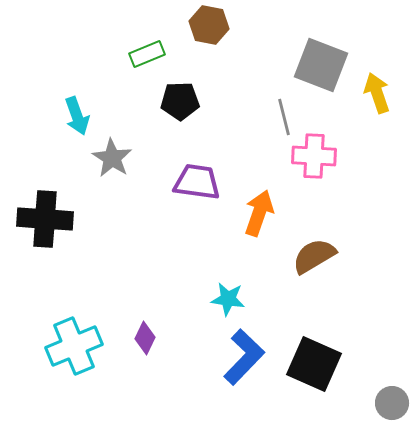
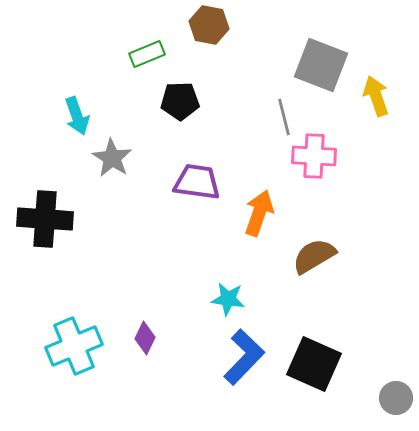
yellow arrow: moved 1 px left, 3 px down
gray circle: moved 4 px right, 5 px up
